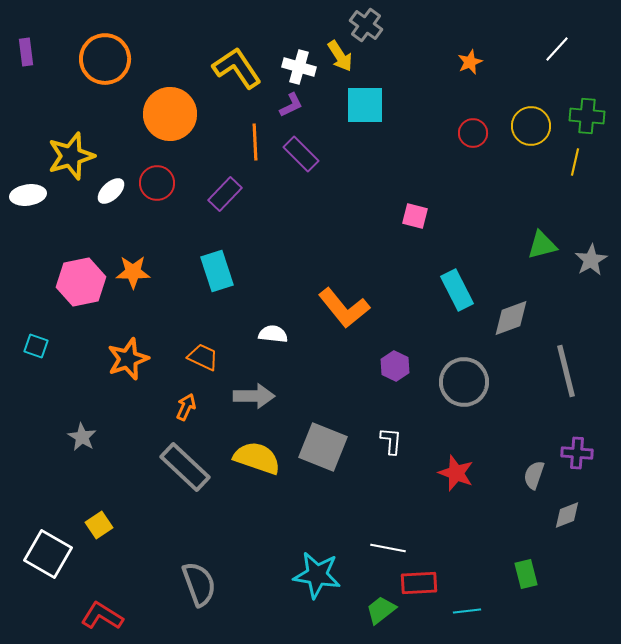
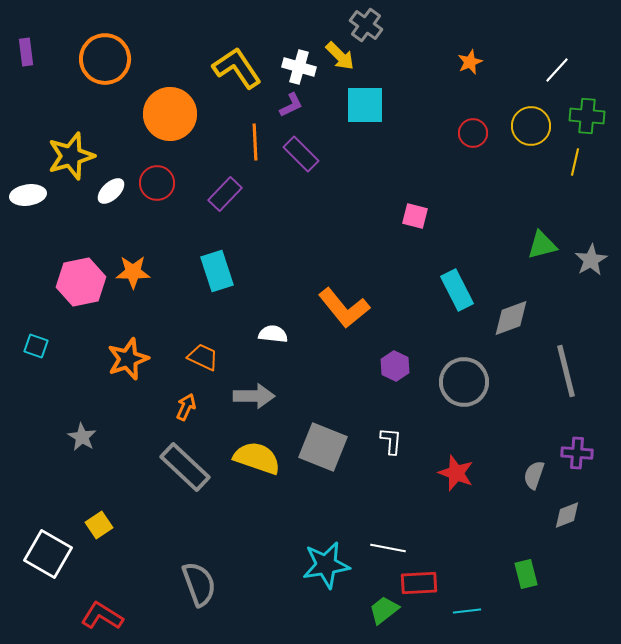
white line at (557, 49): moved 21 px down
yellow arrow at (340, 56): rotated 12 degrees counterclockwise
cyan star at (317, 575): moved 9 px right, 10 px up; rotated 18 degrees counterclockwise
green trapezoid at (381, 610): moved 3 px right
